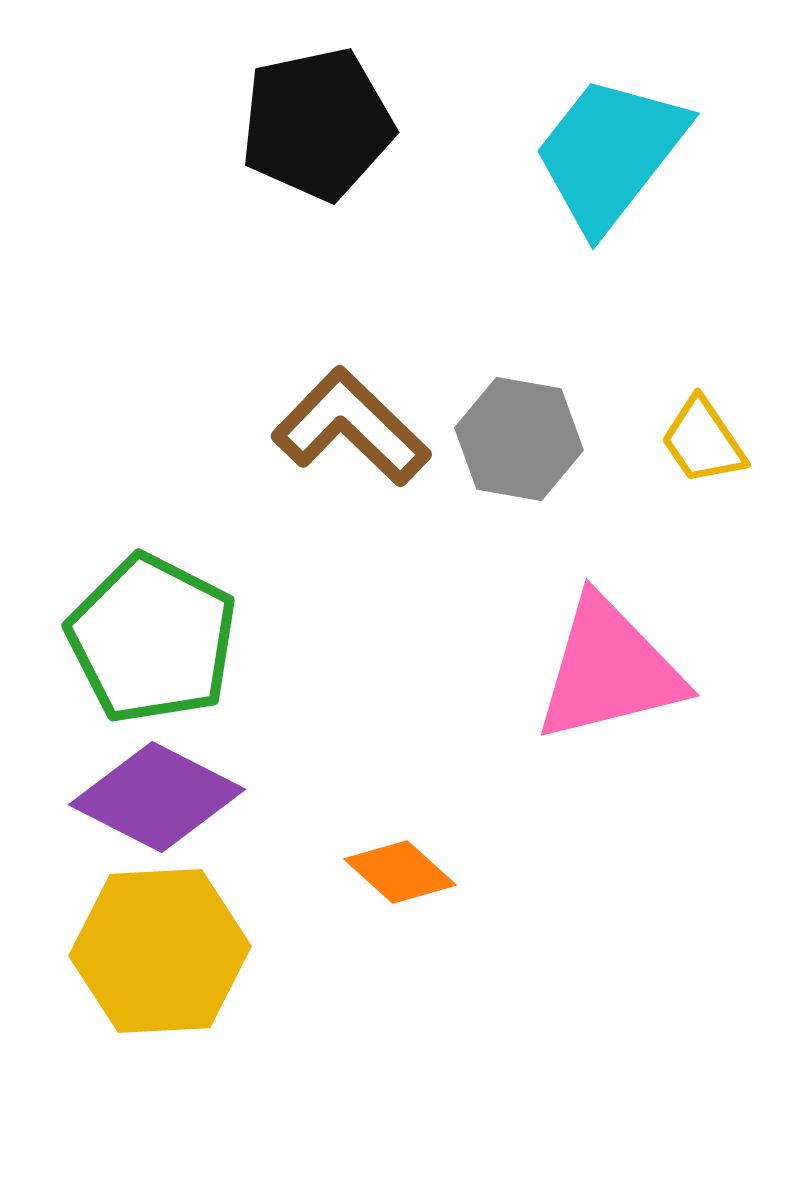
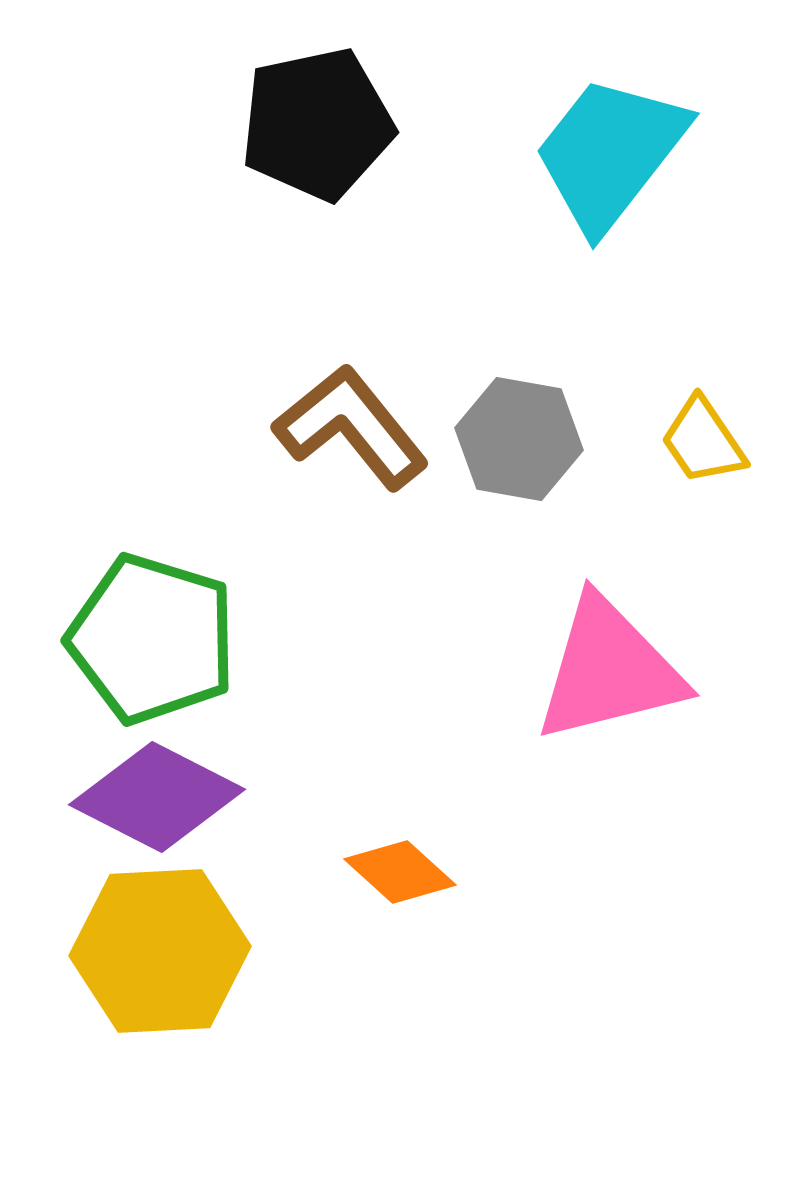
brown L-shape: rotated 7 degrees clockwise
green pentagon: rotated 10 degrees counterclockwise
